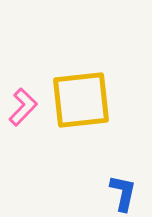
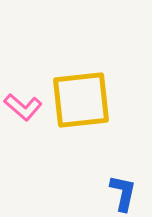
pink L-shape: rotated 87 degrees clockwise
